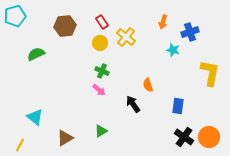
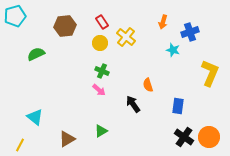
yellow L-shape: rotated 12 degrees clockwise
brown triangle: moved 2 px right, 1 px down
